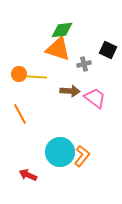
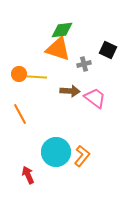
cyan circle: moved 4 px left
red arrow: rotated 42 degrees clockwise
